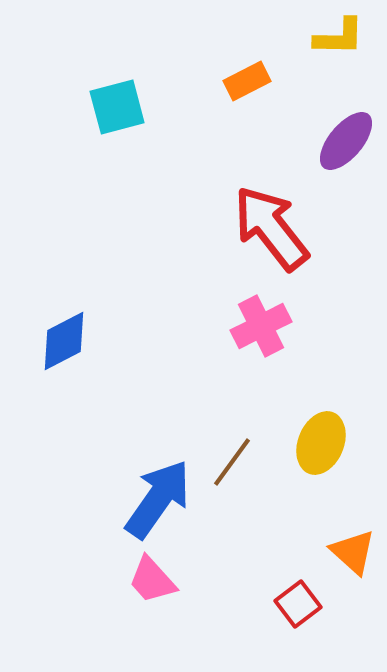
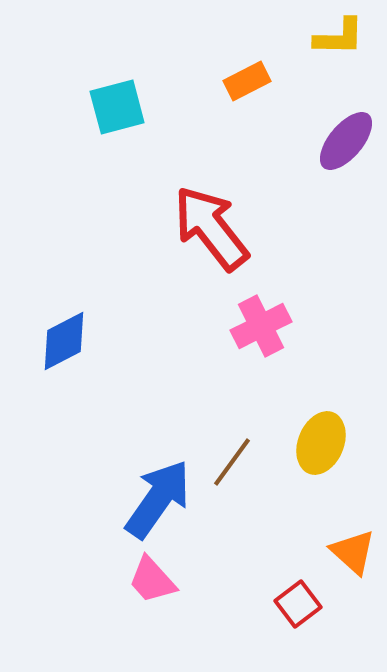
red arrow: moved 60 px left
